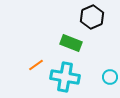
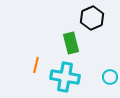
black hexagon: moved 1 px down
green rectangle: rotated 55 degrees clockwise
orange line: rotated 42 degrees counterclockwise
